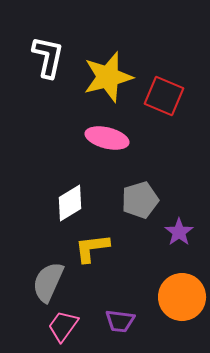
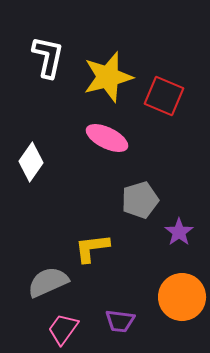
pink ellipse: rotated 12 degrees clockwise
white diamond: moved 39 px left, 41 px up; rotated 24 degrees counterclockwise
gray semicircle: rotated 42 degrees clockwise
pink trapezoid: moved 3 px down
